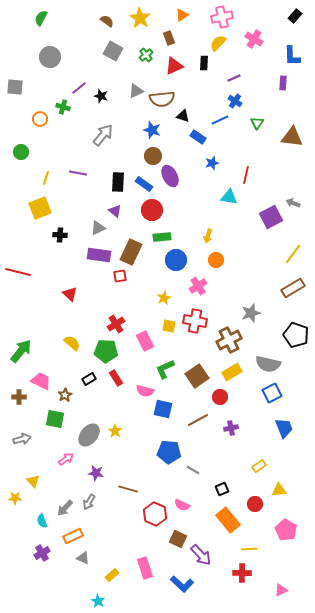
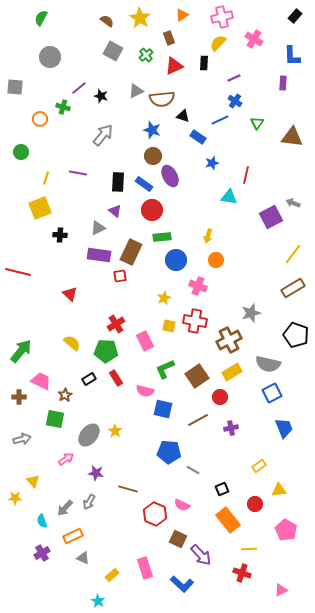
pink cross at (198, 286): rotated 36 degrees counterclockwise
red cross at (242, 573): rotated 18 degrees clockwise
